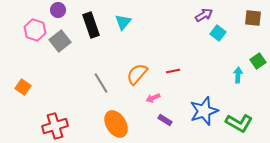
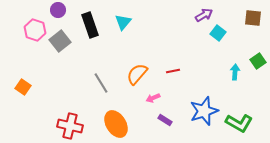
black rectangle: moved 1 px left
cyan arrow: moved 3 px left, 3 px up
red cross: moved 15 px right; rotated 30 degrees clockwise
